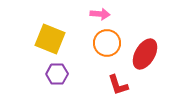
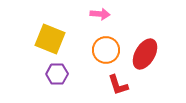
orange circle: moved 1 px left, 7 px down
